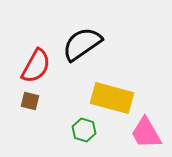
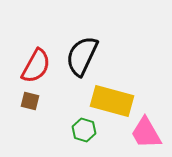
black semicircle: moved 12 px down; rotated 30 degrees counterclockwise
yellow rectangle: moved 3 px down
